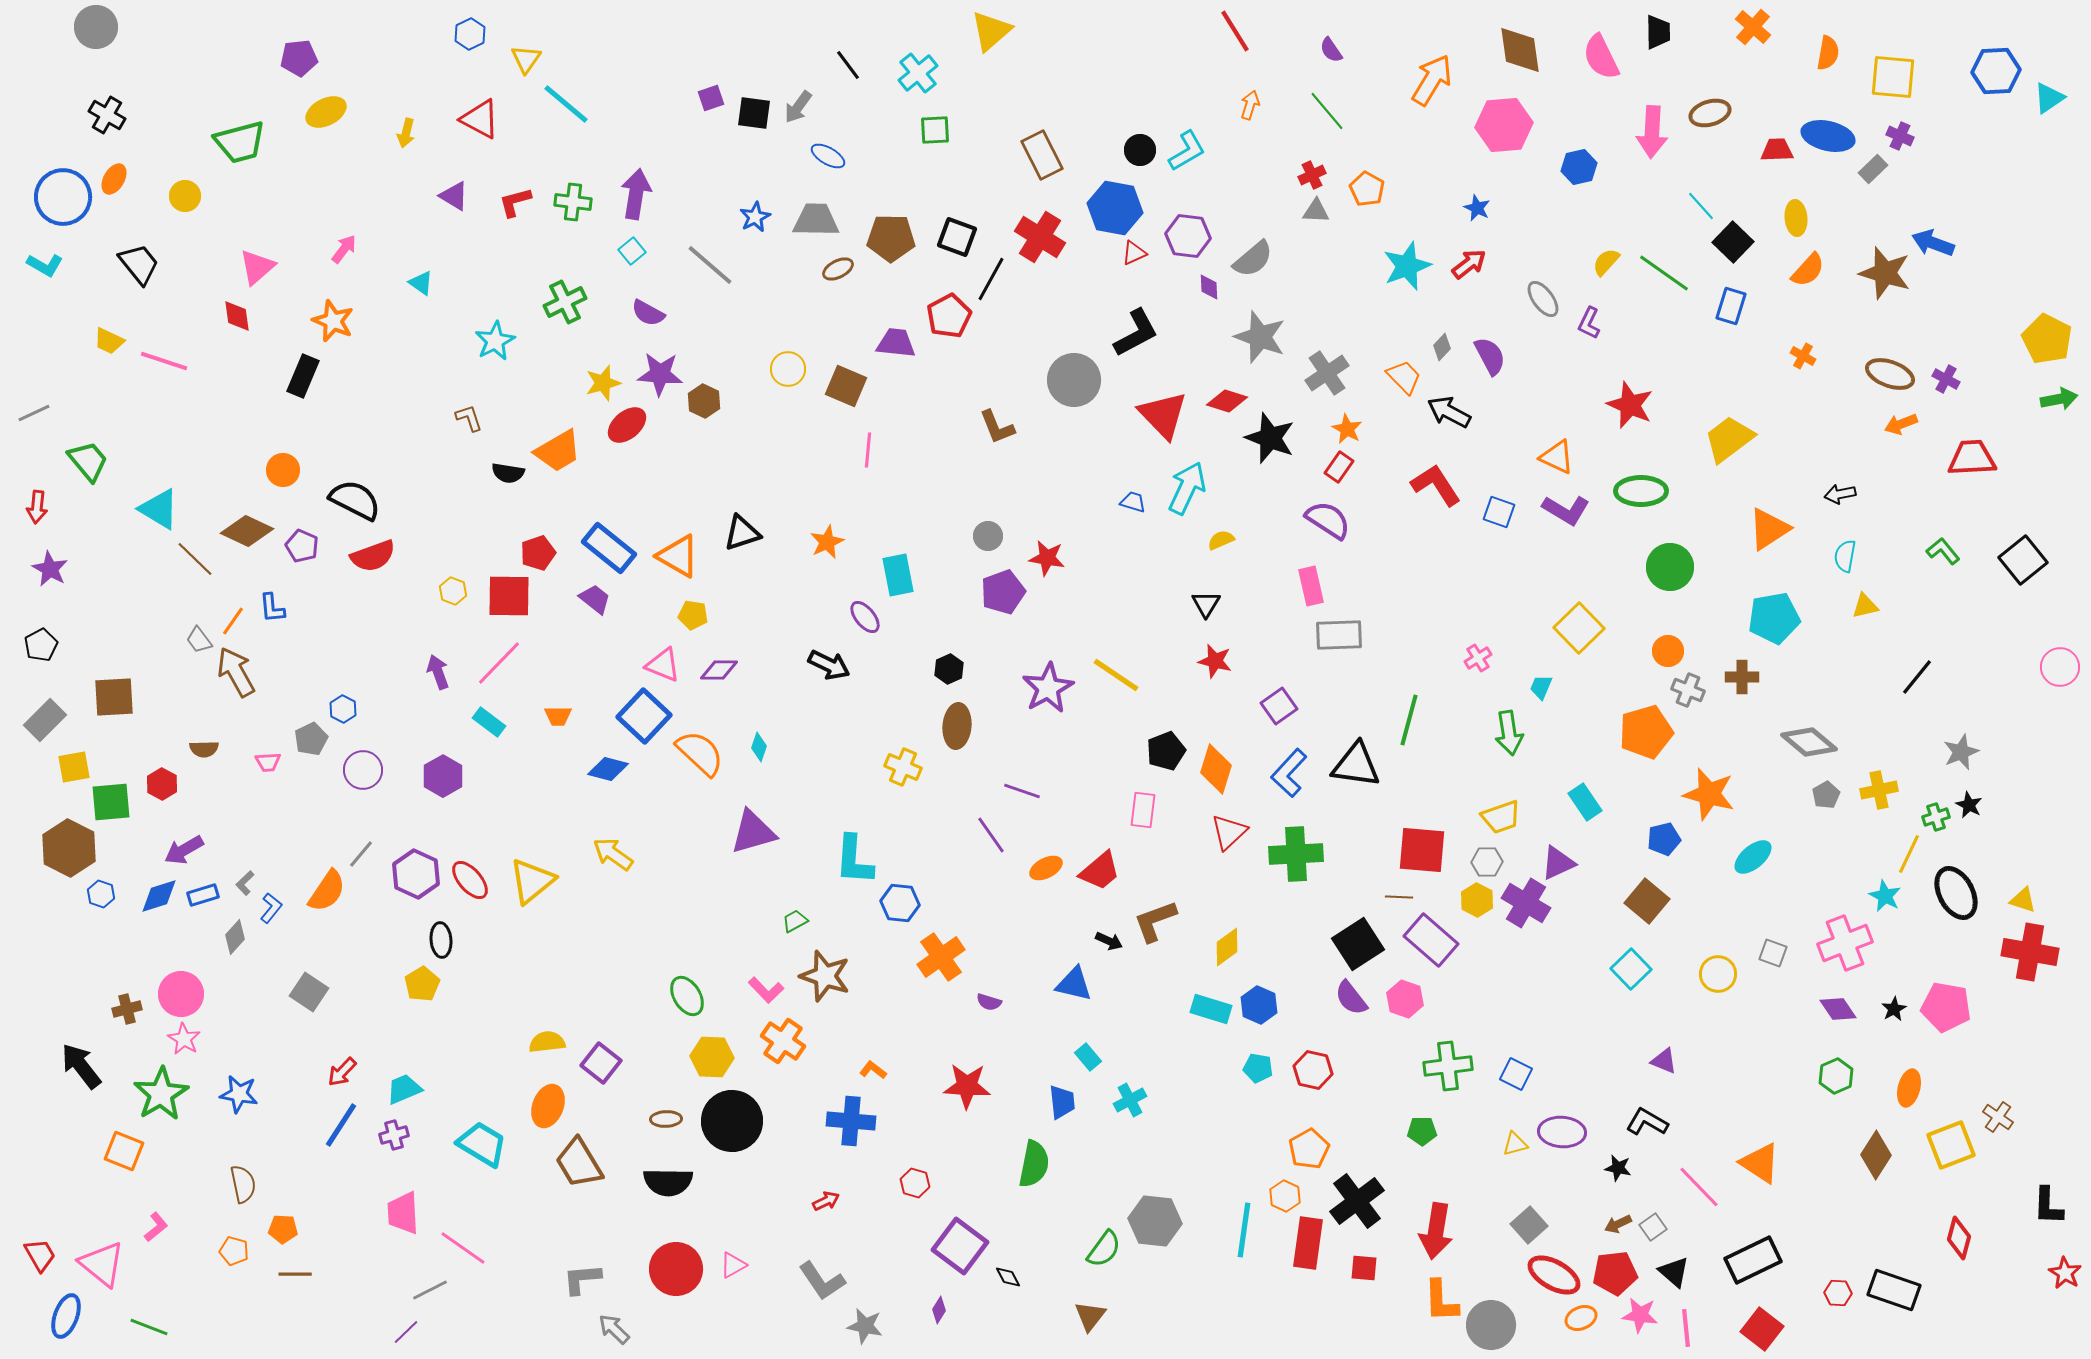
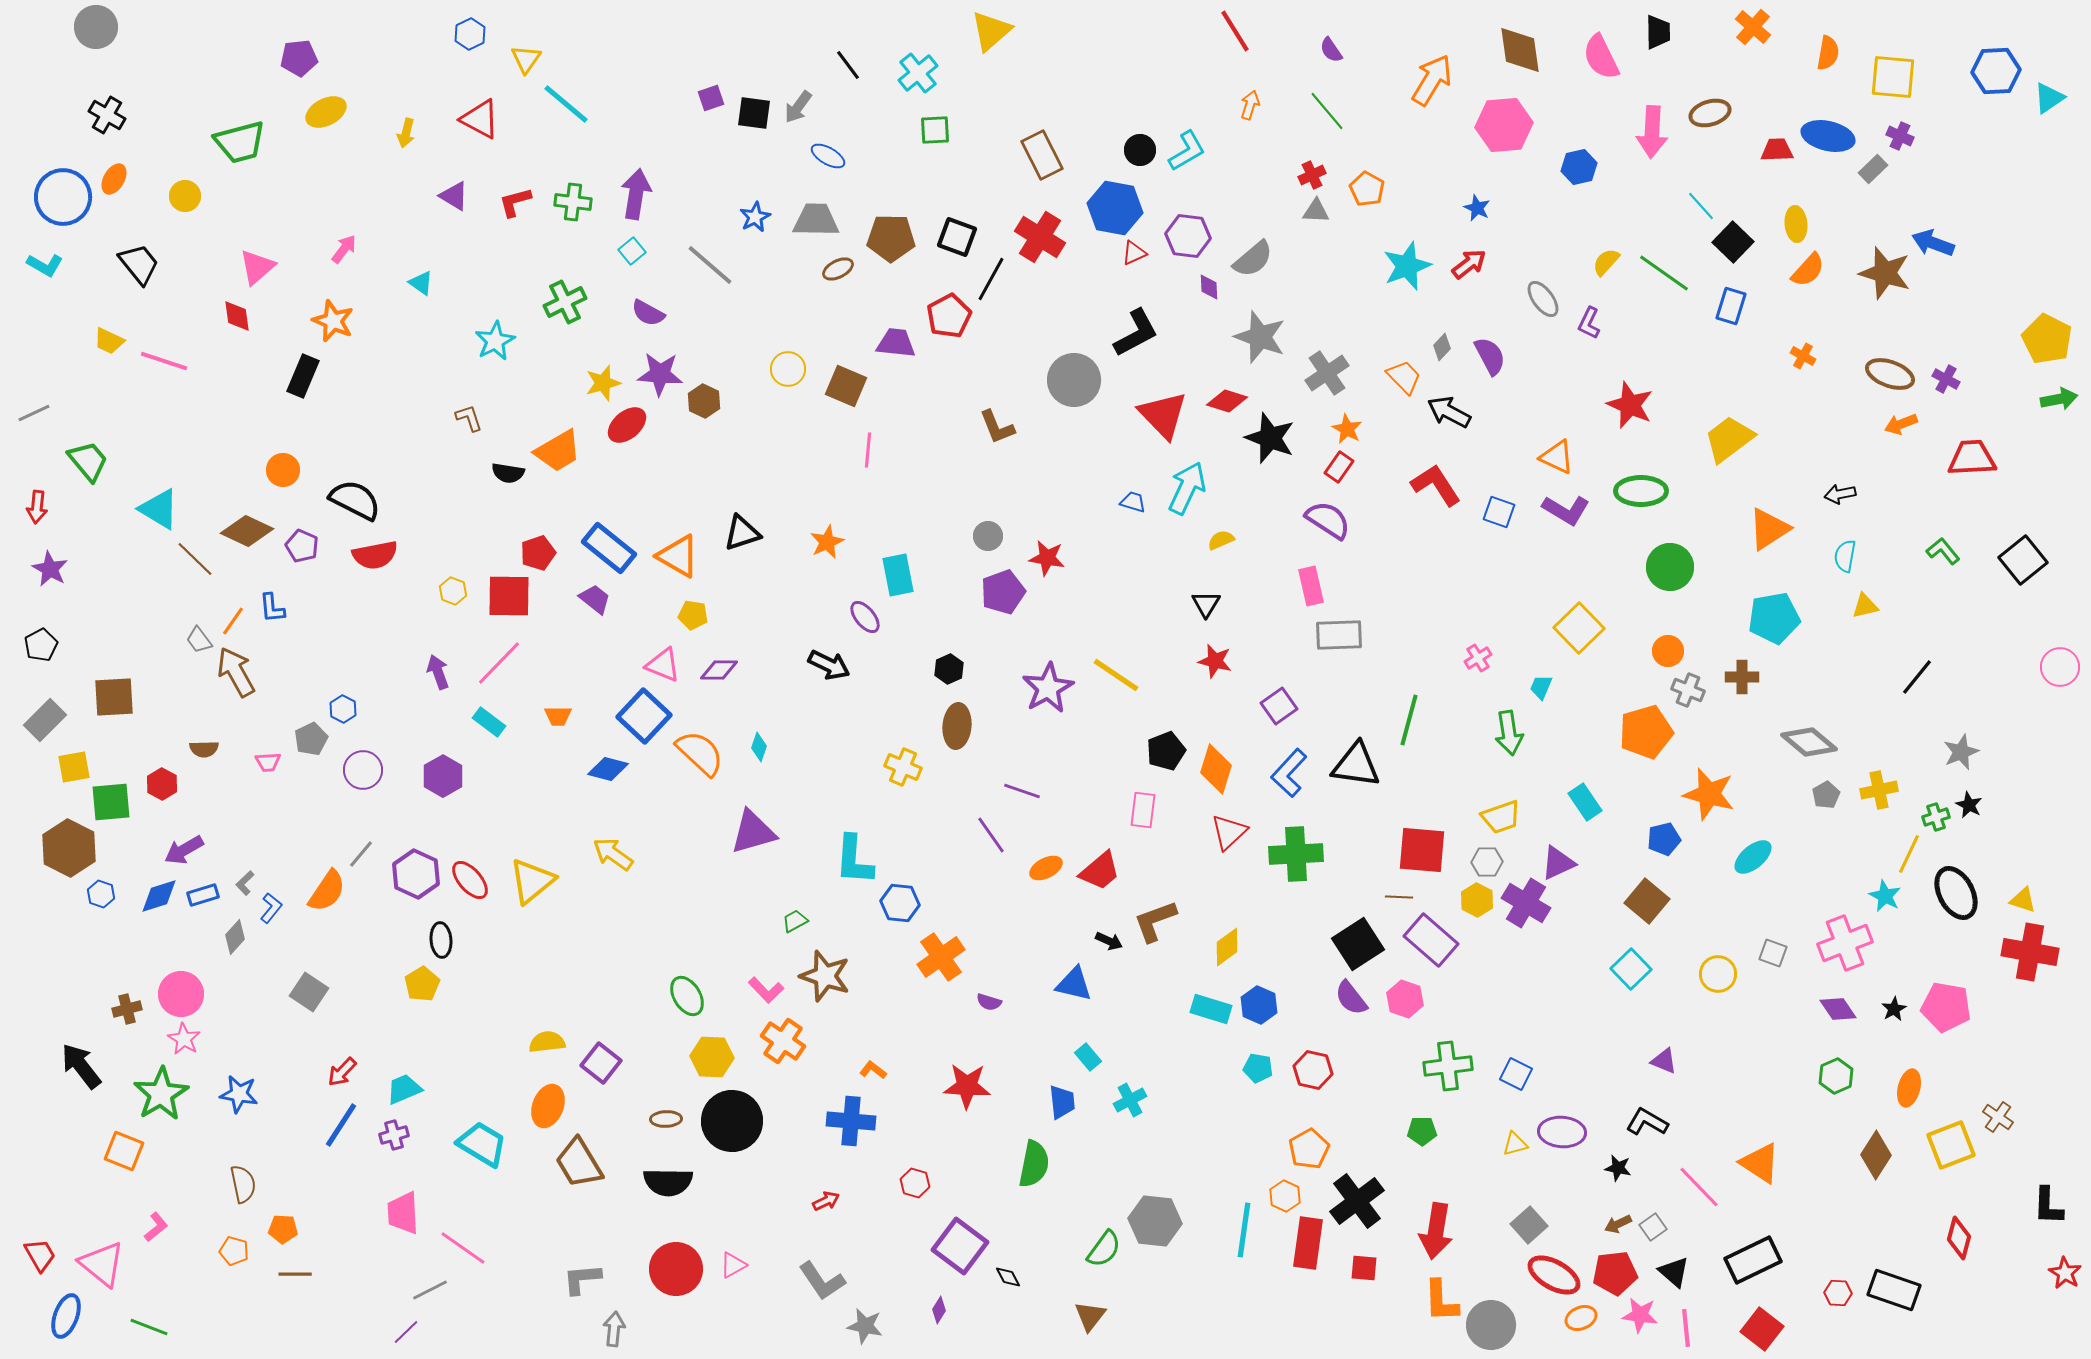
yellow ellipse at (1796, 218): moved 6 px down
red semicircle at (373, 556): moved 2 px right, 1 px up; rotated 9 degrees clockwise
gray arrow at (614, 1329): rotated 52 degrees clockwise
